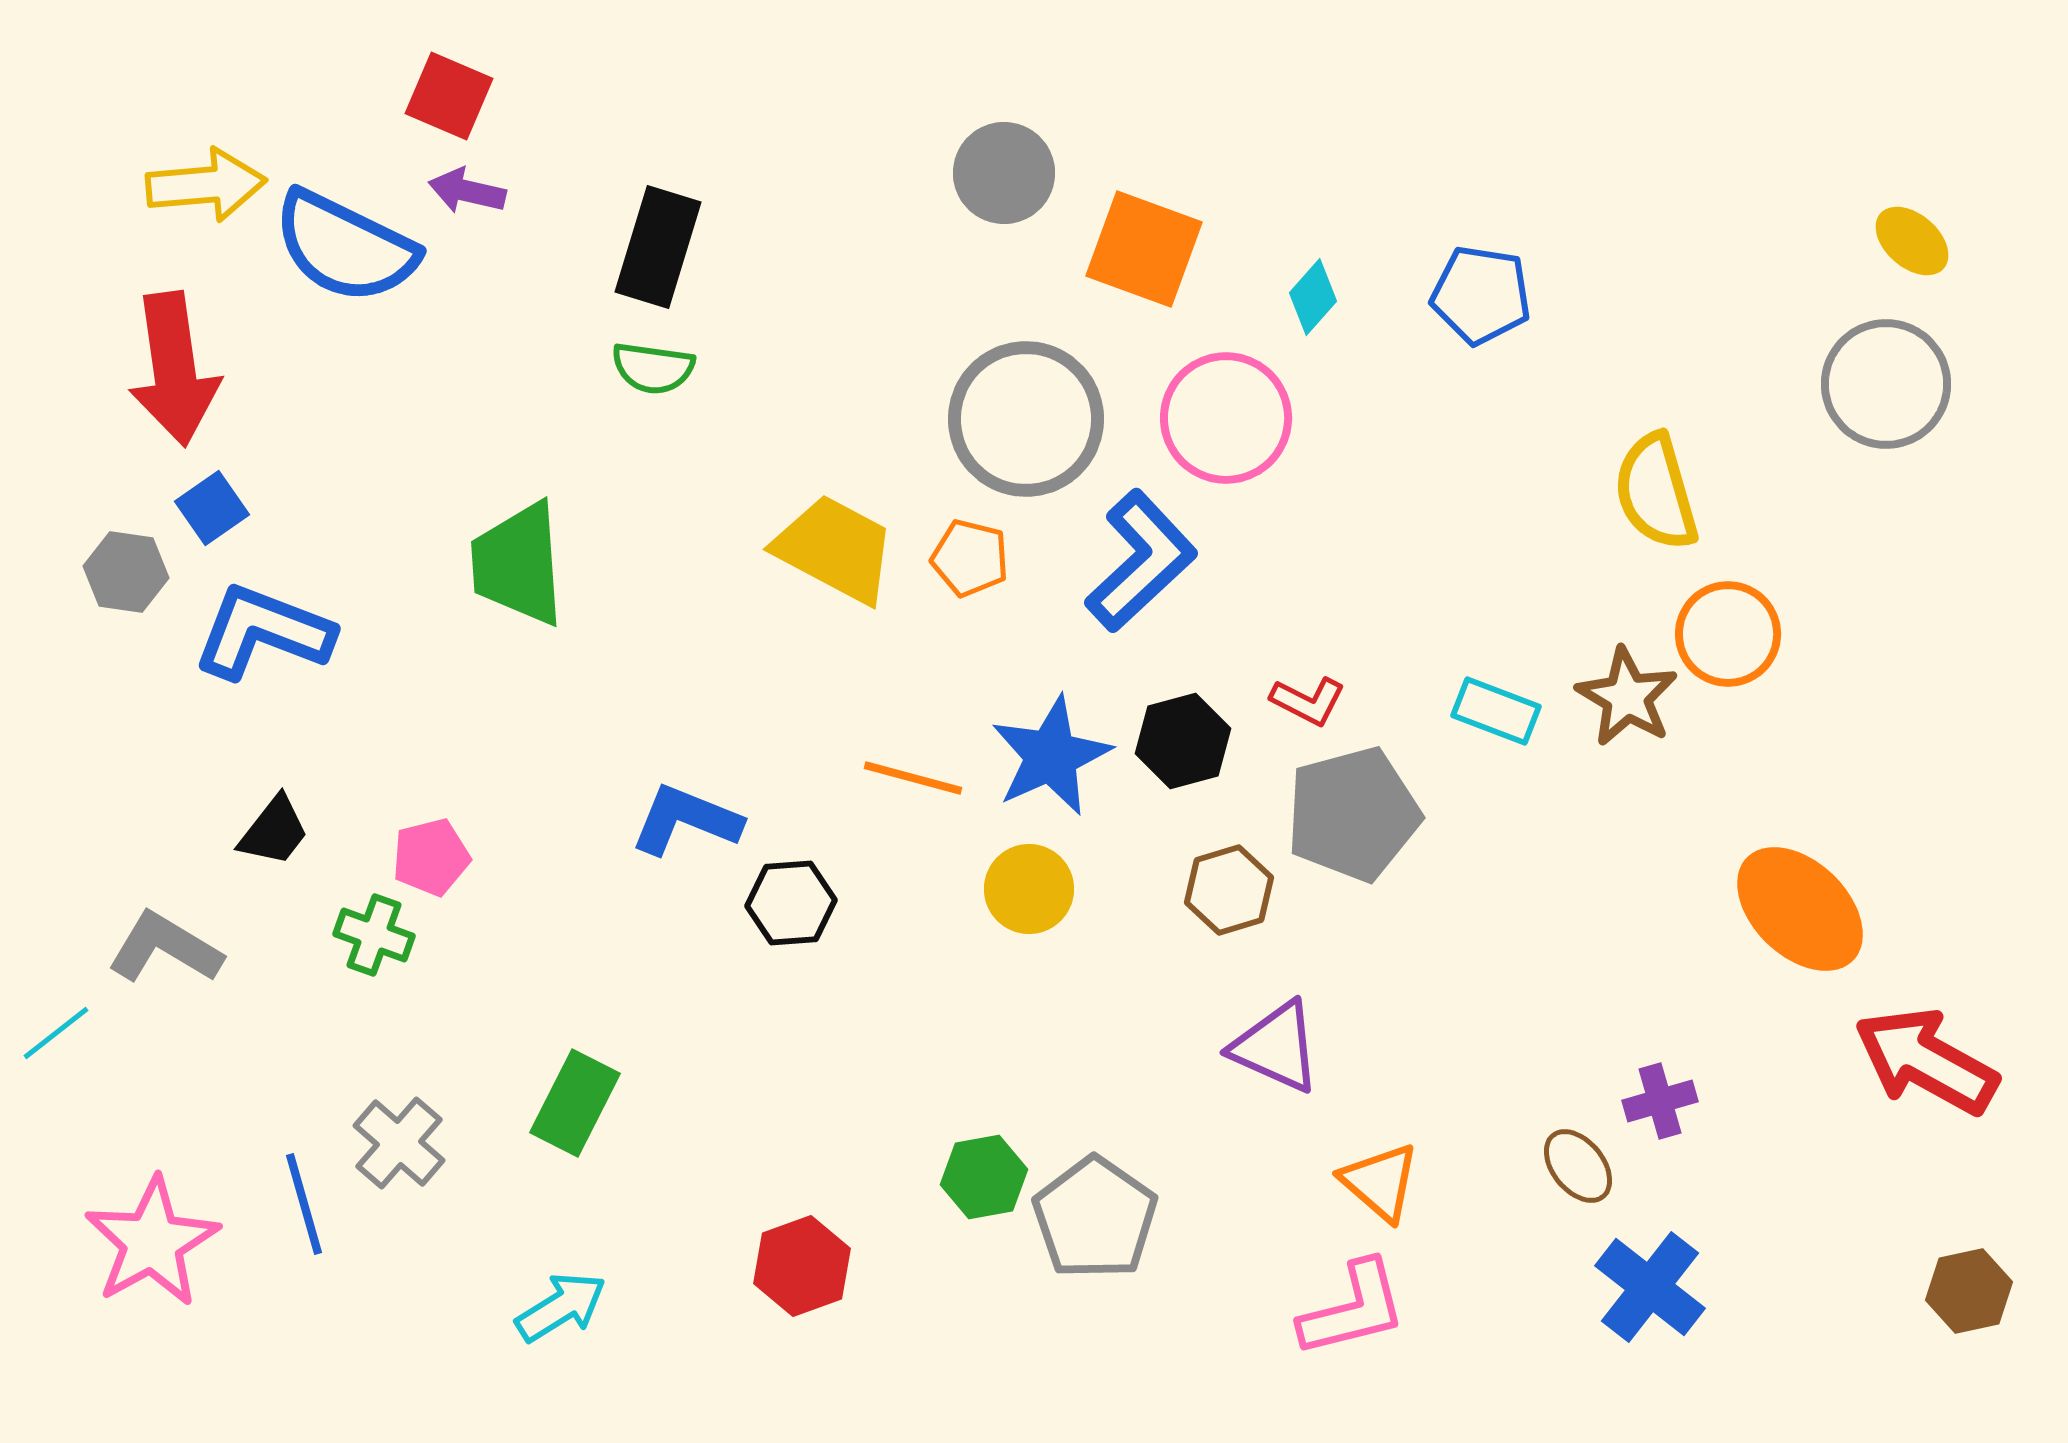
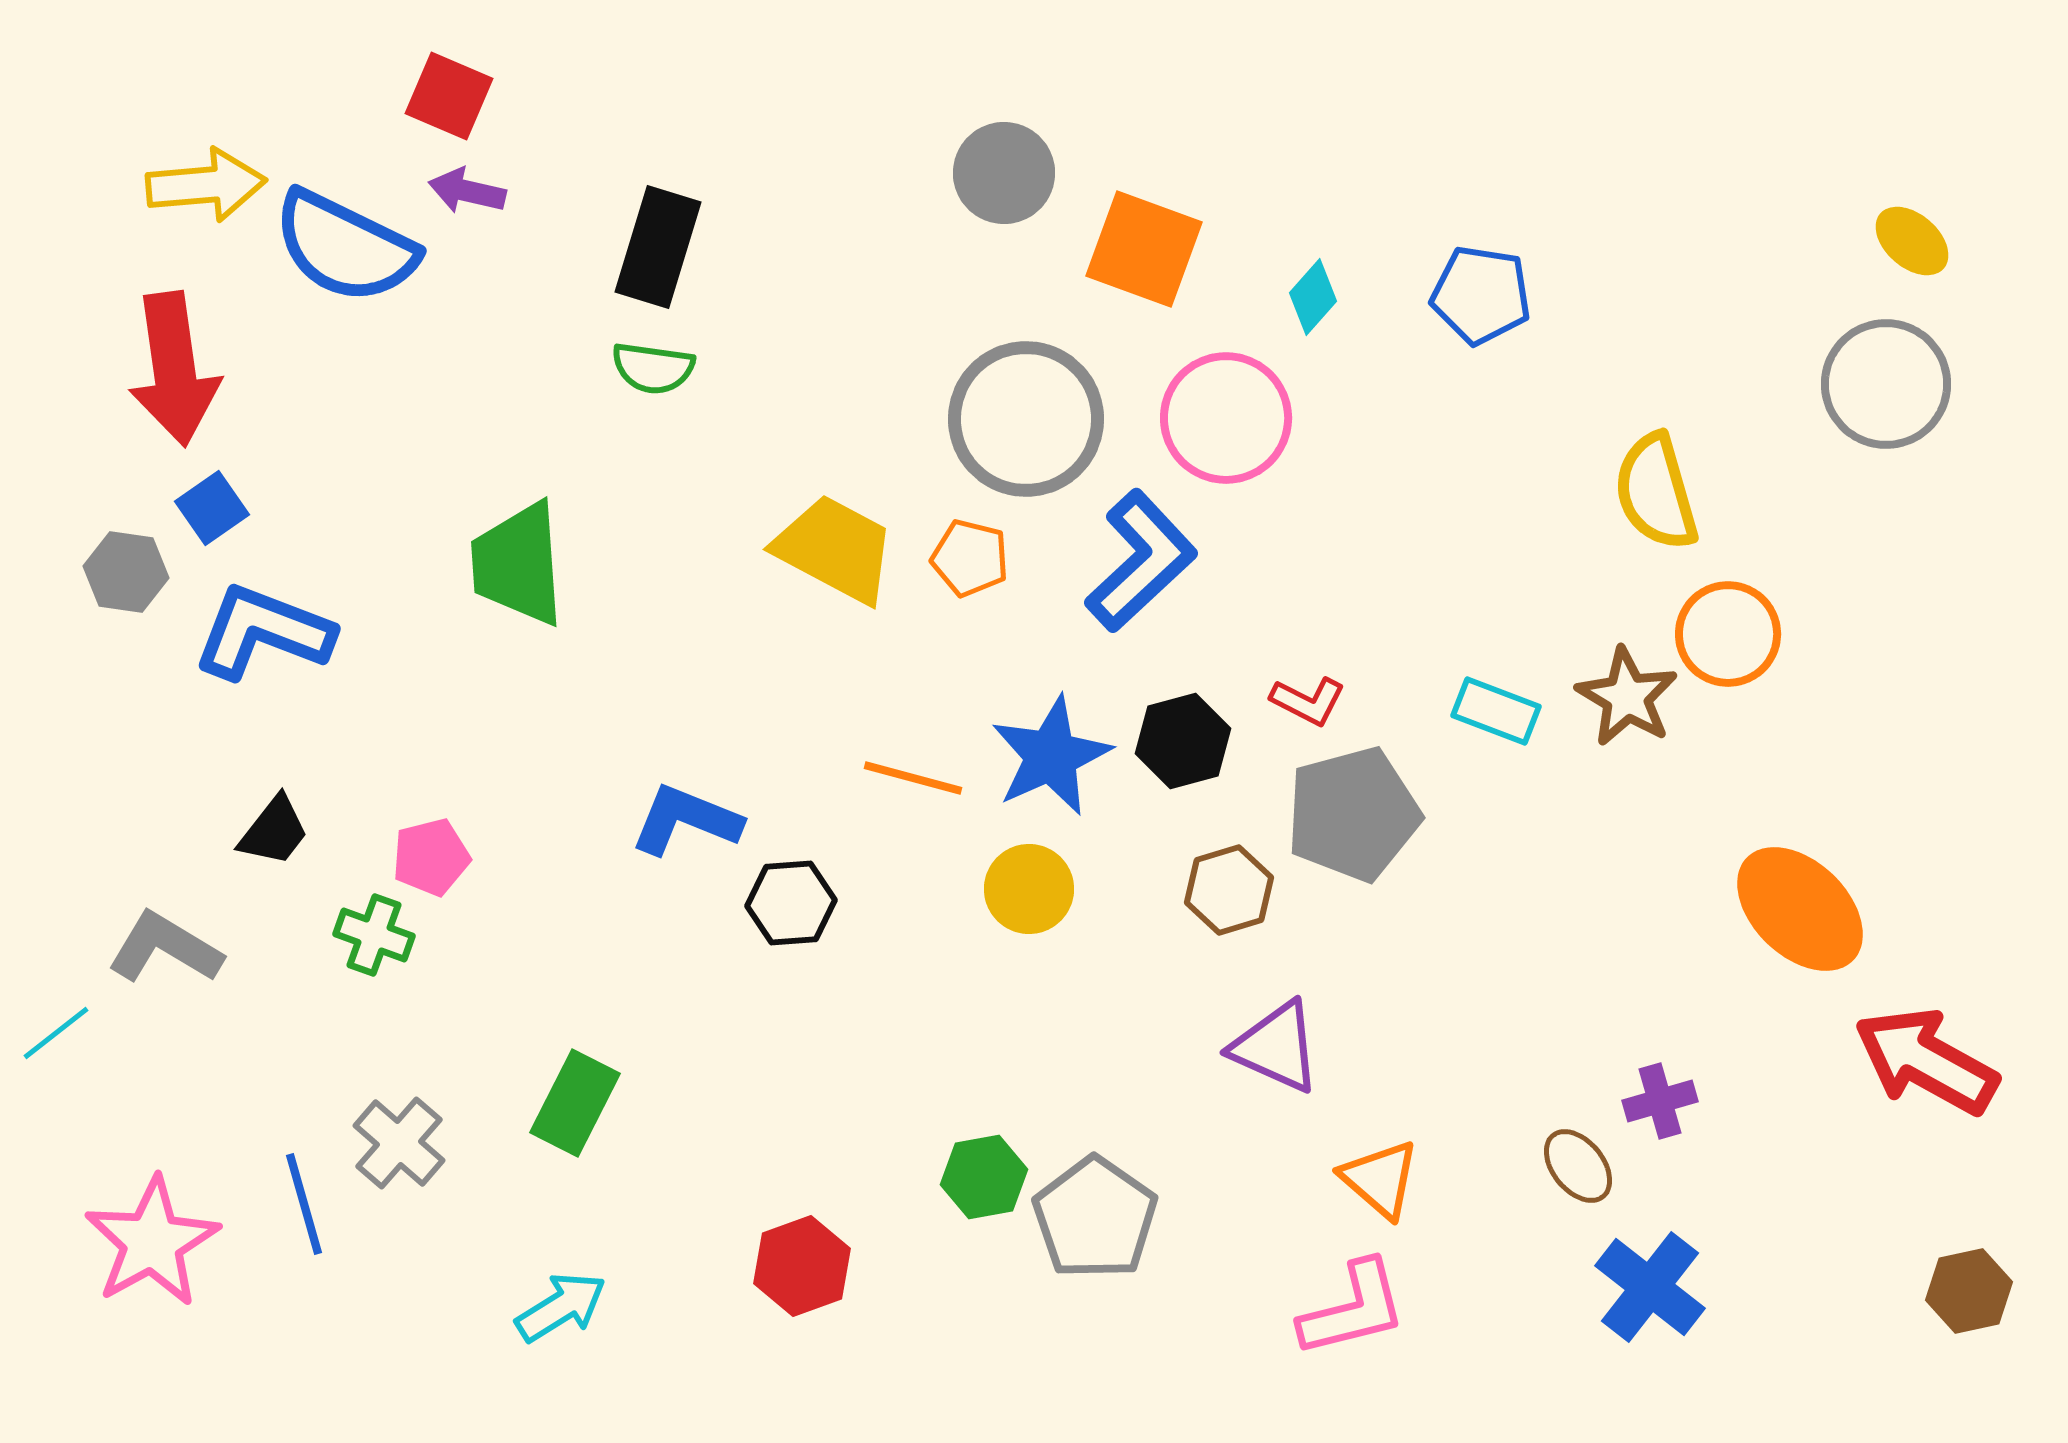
orange triangle at (1380, 1182): moved 3 px up
